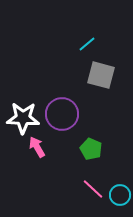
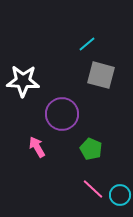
white star: moved 37 px up
